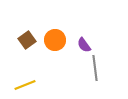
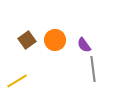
gray line: moved 2 px left, 1 px down
yellow line: moved 8 px left, 4 px up; rotated 10 degrees counterclockwise
